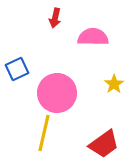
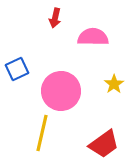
pink circle: moved 4 px right, 2 px up
yellow line: moved 2 px left
